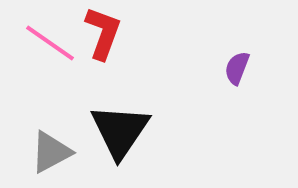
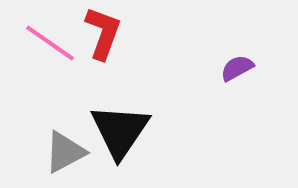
purple semicircle: rotated 40 degrees clockwise
gray triangle: moved 14 px right
